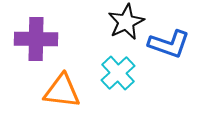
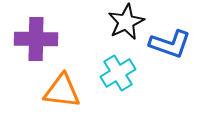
blue L-shape: moved 1 px right
cyan cross: rotated 12 degrees clockwise
